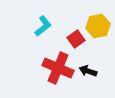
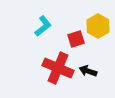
yellow hexagon: rotated 20 degrees counterclockwise
red square: rotated 18 degrees clockwise
